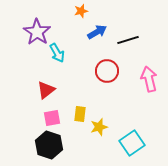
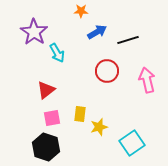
orange star: rotated 16 degrees clockwise
purple star: moved 3 px left
pink arrow: moved 2 px left, 1 px down
black hexagon: moved 3 px left, 2 px down
